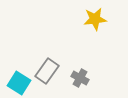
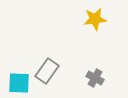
gray cross: moved 15 px right
cyan square: rotated 30 degrees counterclockwise
